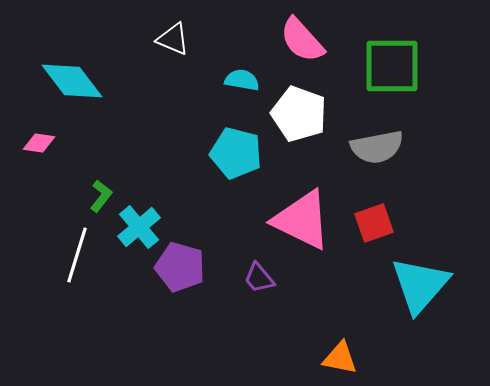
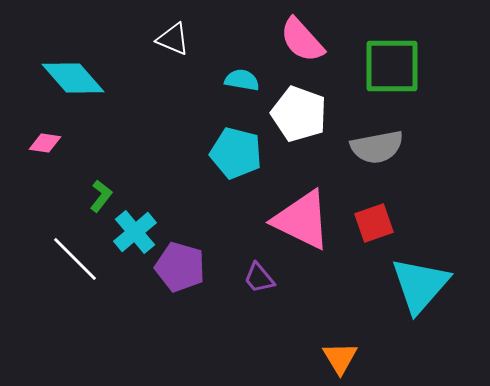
cyan diamond: moved 1 px right, 3 px up; rotated 4 degrees counterclockwise
pink diamond: moved 6 px right
cyan cross: moved 4 px left, 5 px down
white line: moved 2 px left, 4 px down; rotated 62 degrees counterclockwise
orange triangle: rotated 48 degrees clockwise
